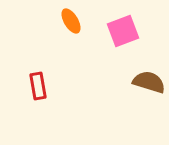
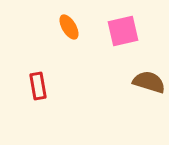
orange ellipse: moved 2 px left, 6 px down
pink square: rotated 8 degrees clockwise
